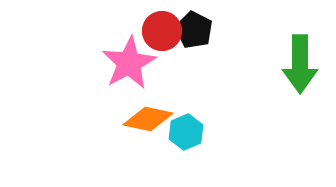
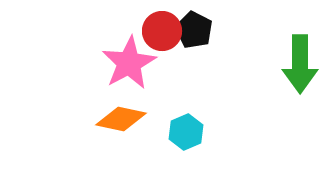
orange diamond: moved 27 px left
